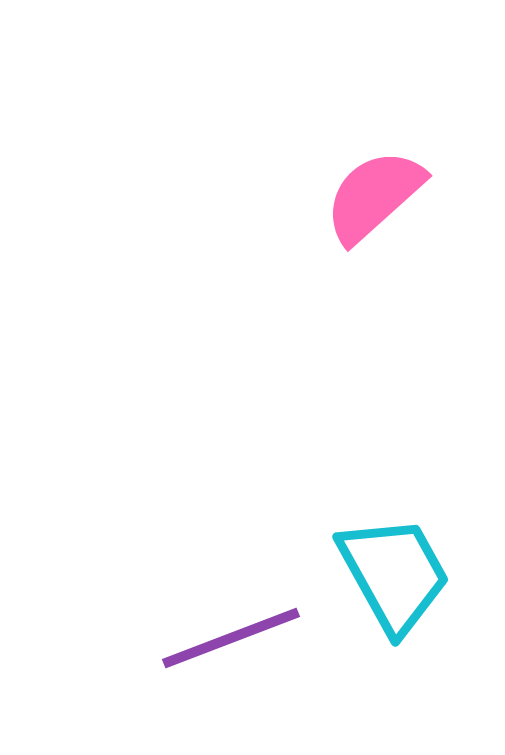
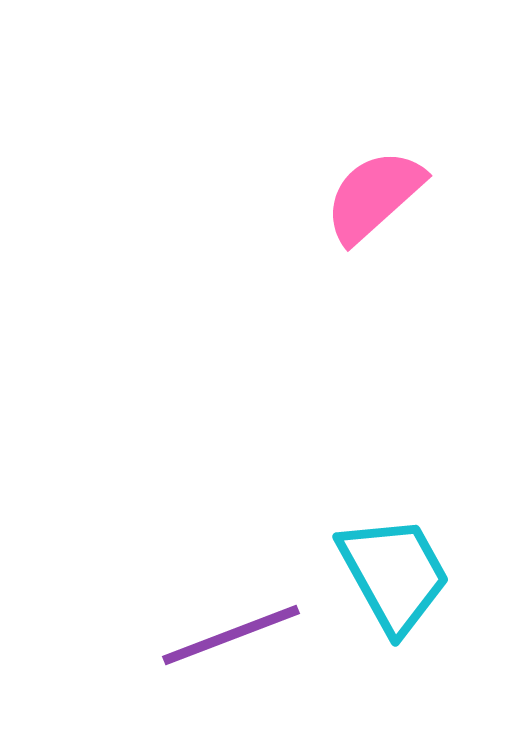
purple line: moved 3 px up
